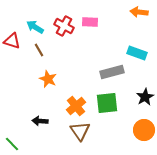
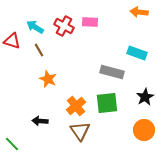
gray rectangle: rotated 30 degrees clockwise
